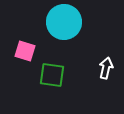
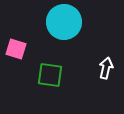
pink square: moved 9 px left, 2 px up
green square: moved 2 px left
